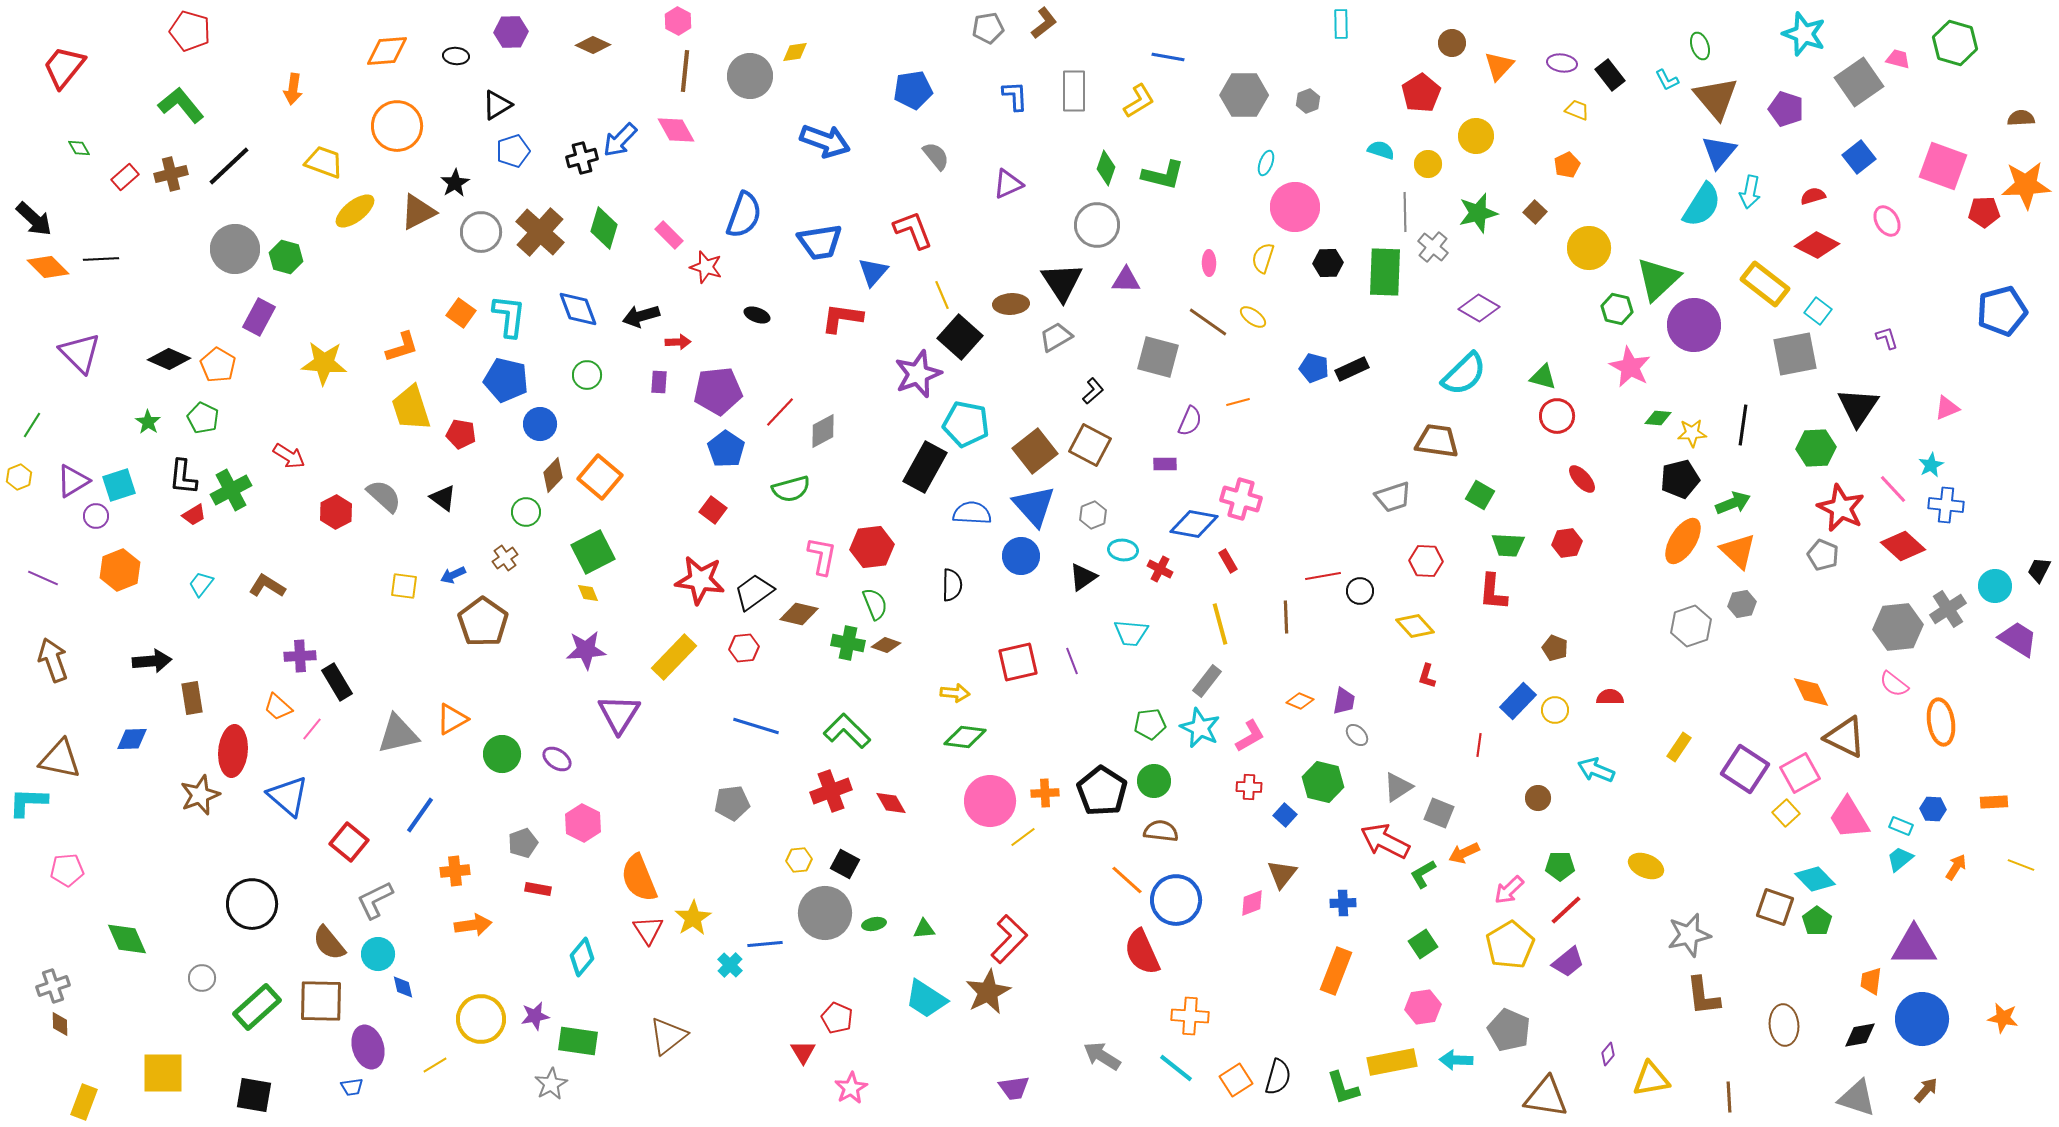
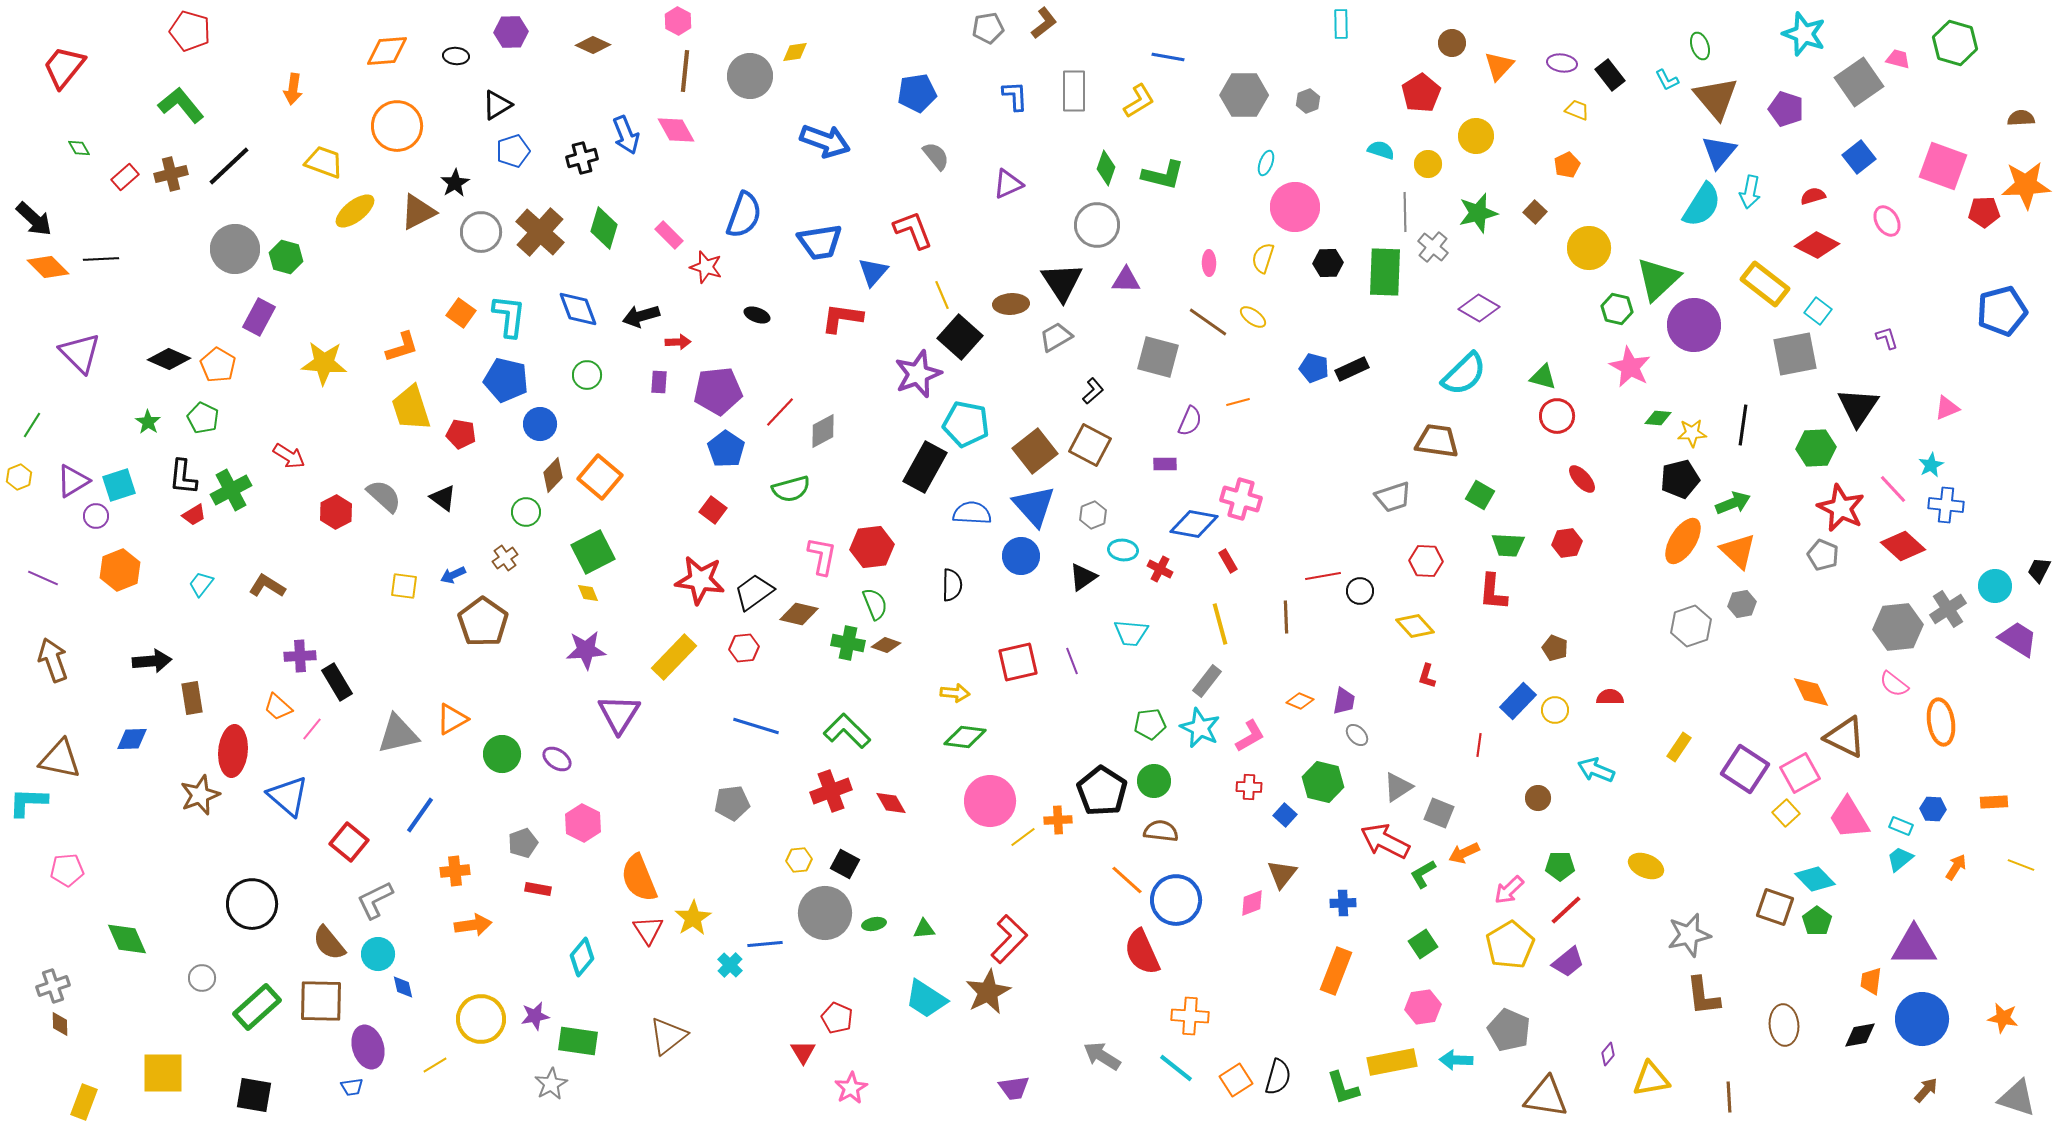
blue pentagon at (913, 90): moved 4 px right, 3 px down
blue arrow at (620, 140): moved 6 px right, 5 px up; rotated 66 degrees counterclockwise
orange cross at (1045, 793): moved 13 px right, 27 px down
gray triangle at (1857, 1098): moved 160 px right
